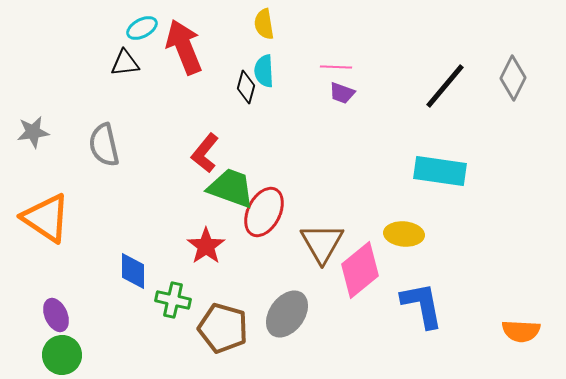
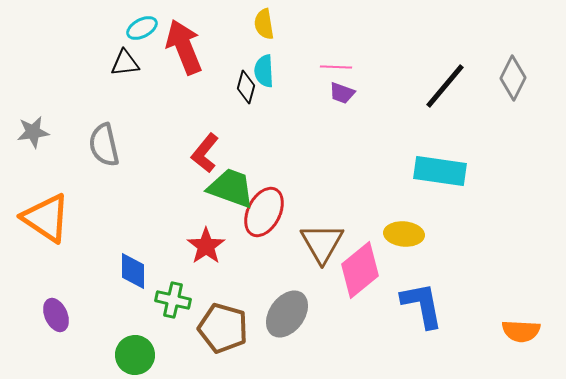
green circle: moved 73 px right
